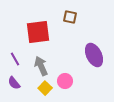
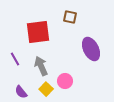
purple ellipse: moved 3 px left, 6 px up
purple semicircle: moved 7 px right, 9 px down
yellow square: moved 1 px right, 1 px down
